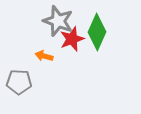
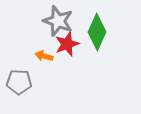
red star: moved 5 px left, 5 px down
